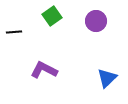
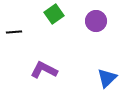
green square: moved 2 px right, 2 px up
